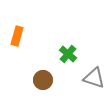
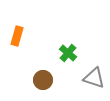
green cross: moved 1 px up
